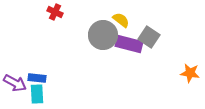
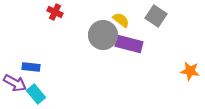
gray square: moved 7 px right, 21 px up
orange star: moved 2 px up
blue rectangle: moved 6 px left, 11 px up
cyan rectangle: moved 1 px left; rotated 36 degrees counterclockwise
